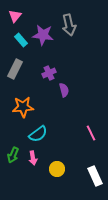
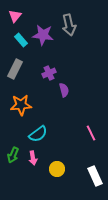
orange star: moved 2 px left, 2 px up
